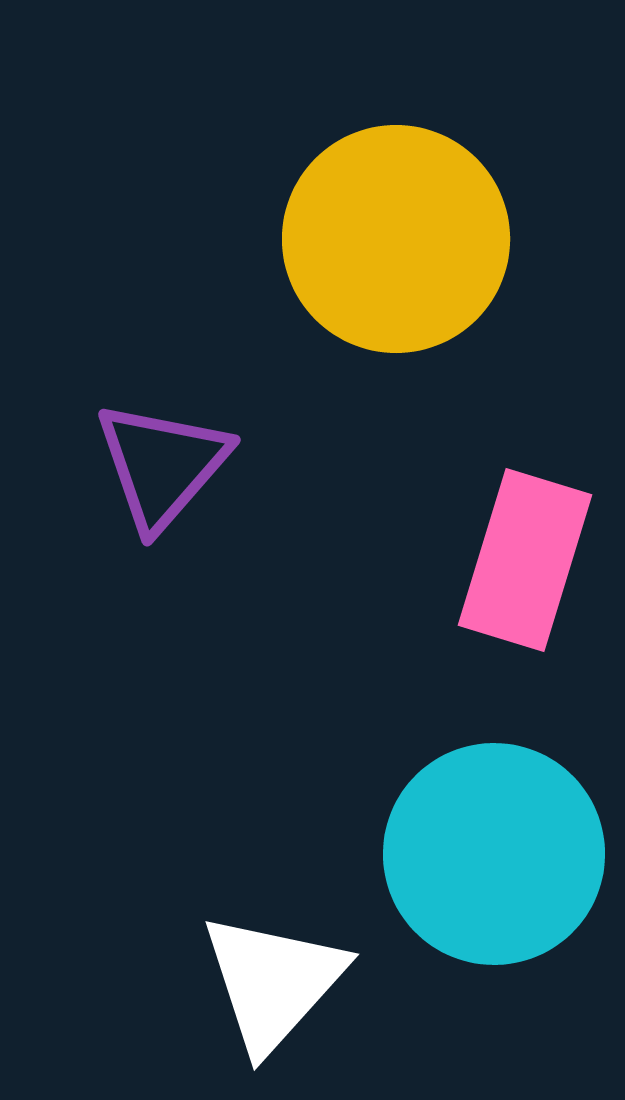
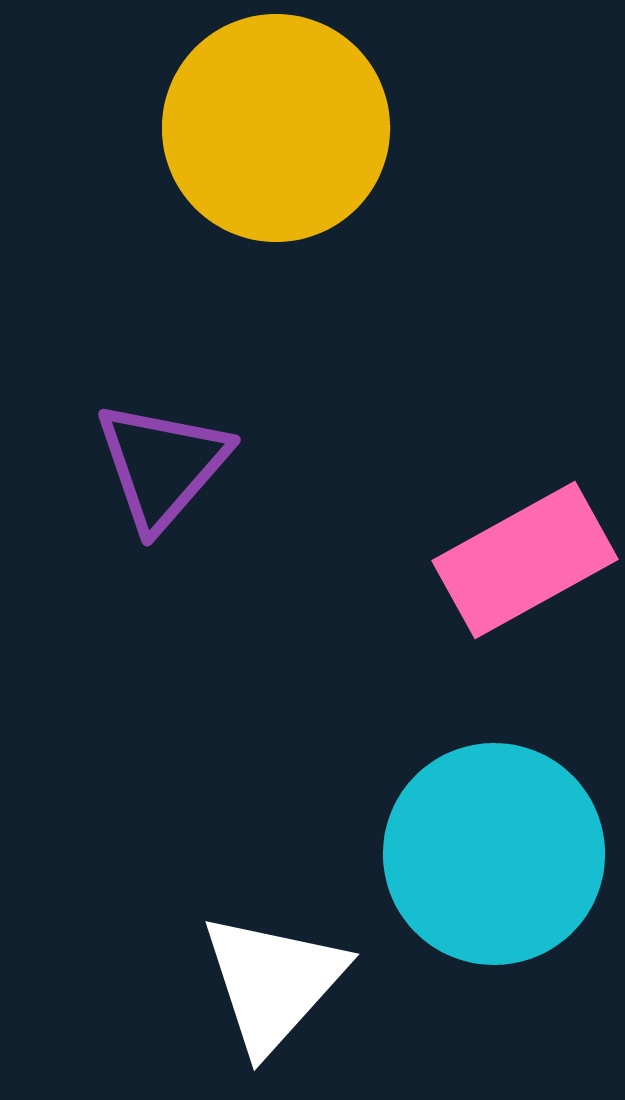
yellow circle: moved 120 px left, 111 px up
pink rectangle: rotated 44 degrees clockwise
